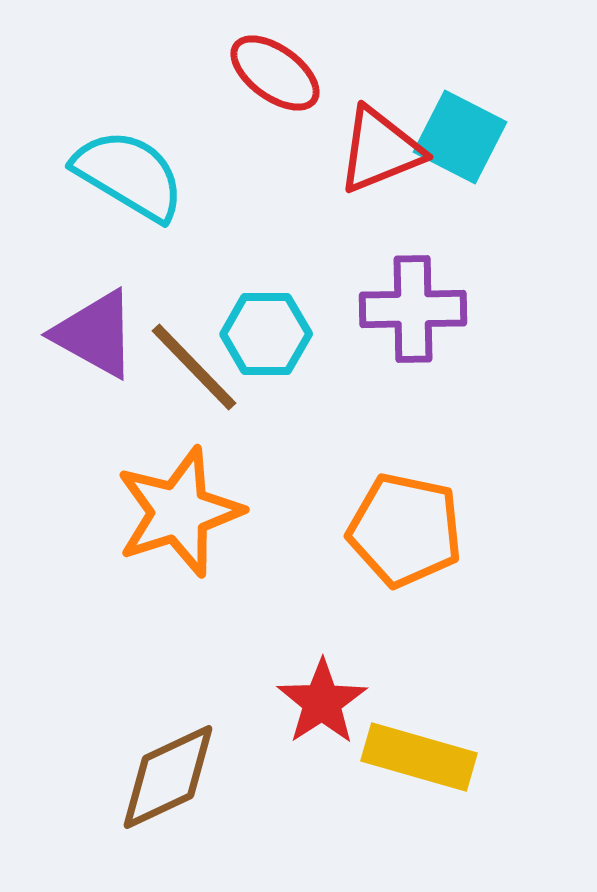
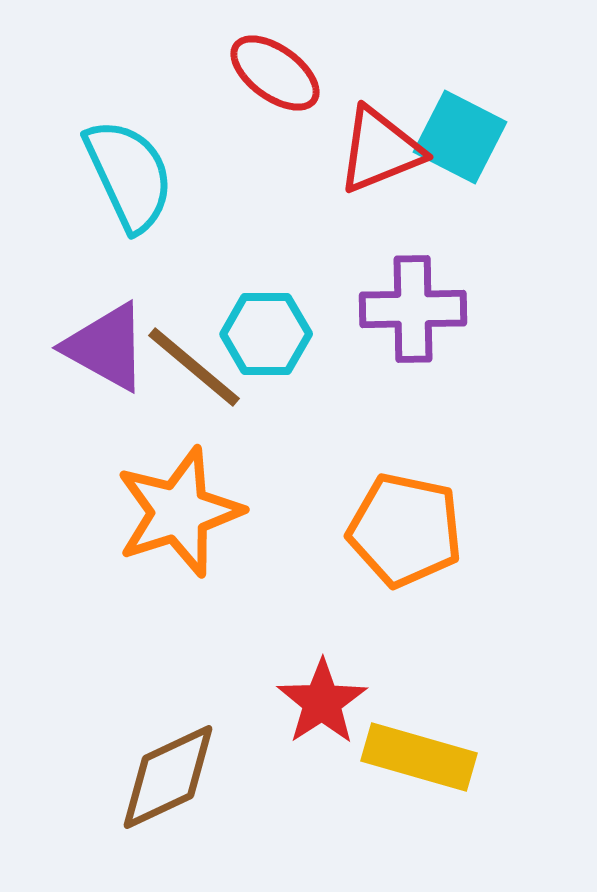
cyan semicircle: rotated 34 degrees clockwise
purple triangle: moved 11 px right, 13 px down
brown line: rotated 6 degrees counterclockwise
